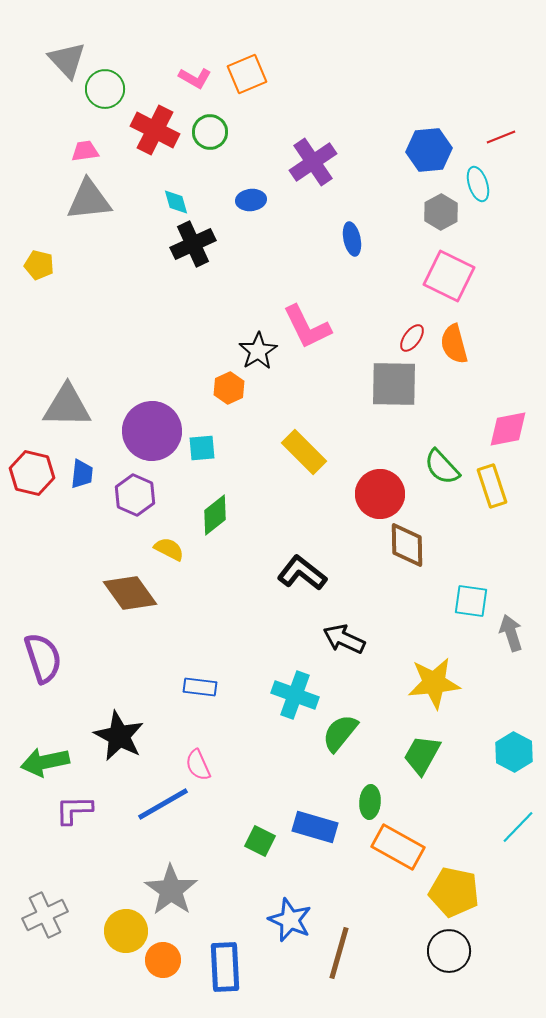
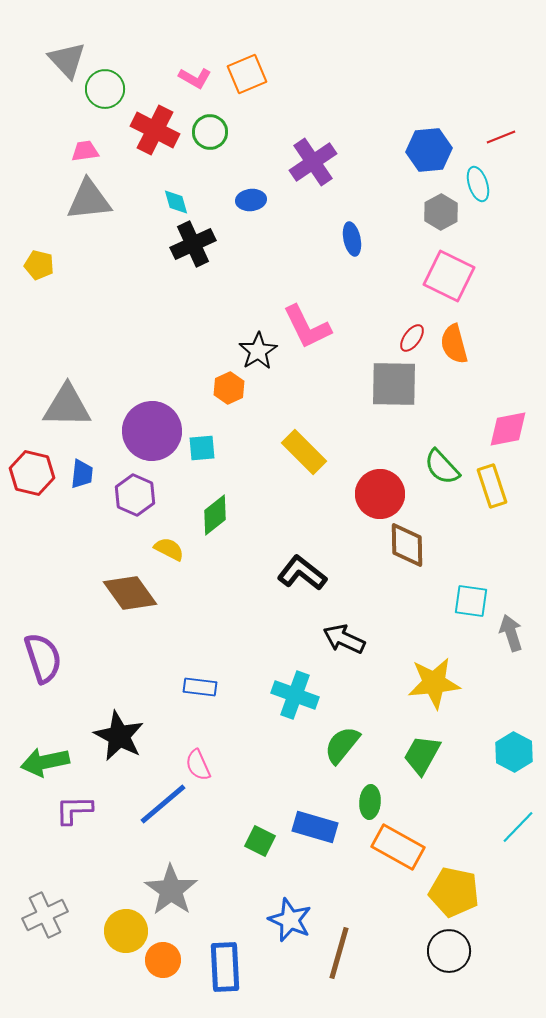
green semicircle at (340, 733): moved 2 px right, 12 px down
blue line at (163, 804): rotated 10 degrees counterclockwise
